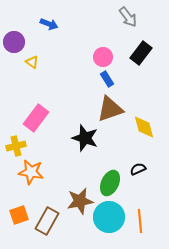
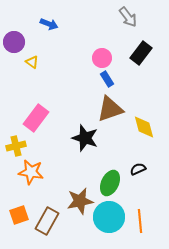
pink circle: moved 1 px left, 1 px down
